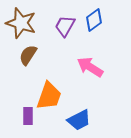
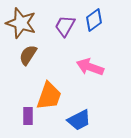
pink arrow: rotated 12 degrees counterclockwise
